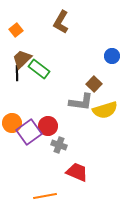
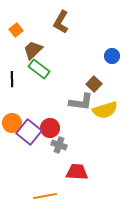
brown trapezoid: moved 11 px right, 9 px up
black line: moved 5 px left, 6 px down
red circle: moved 2 px right, 2 px down
purple square: rotated 15 degrees counterclockwise
red trapezoid: rotated 20 degrees counterclockwise
